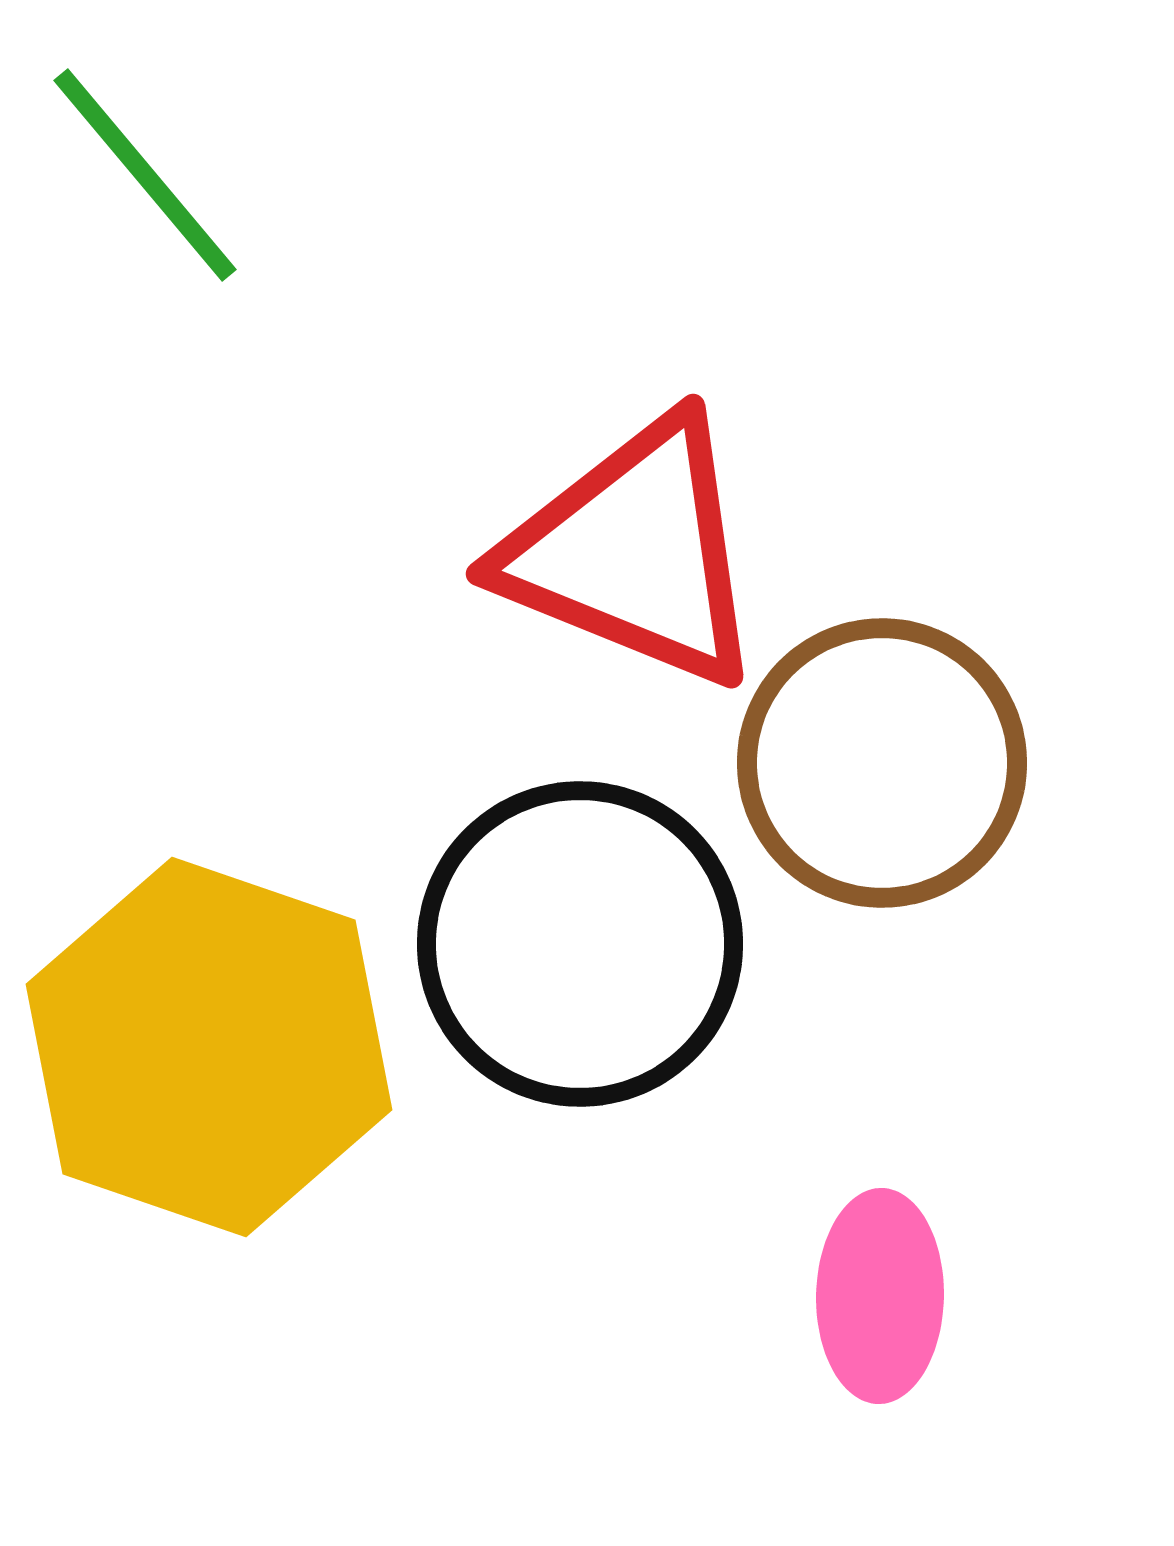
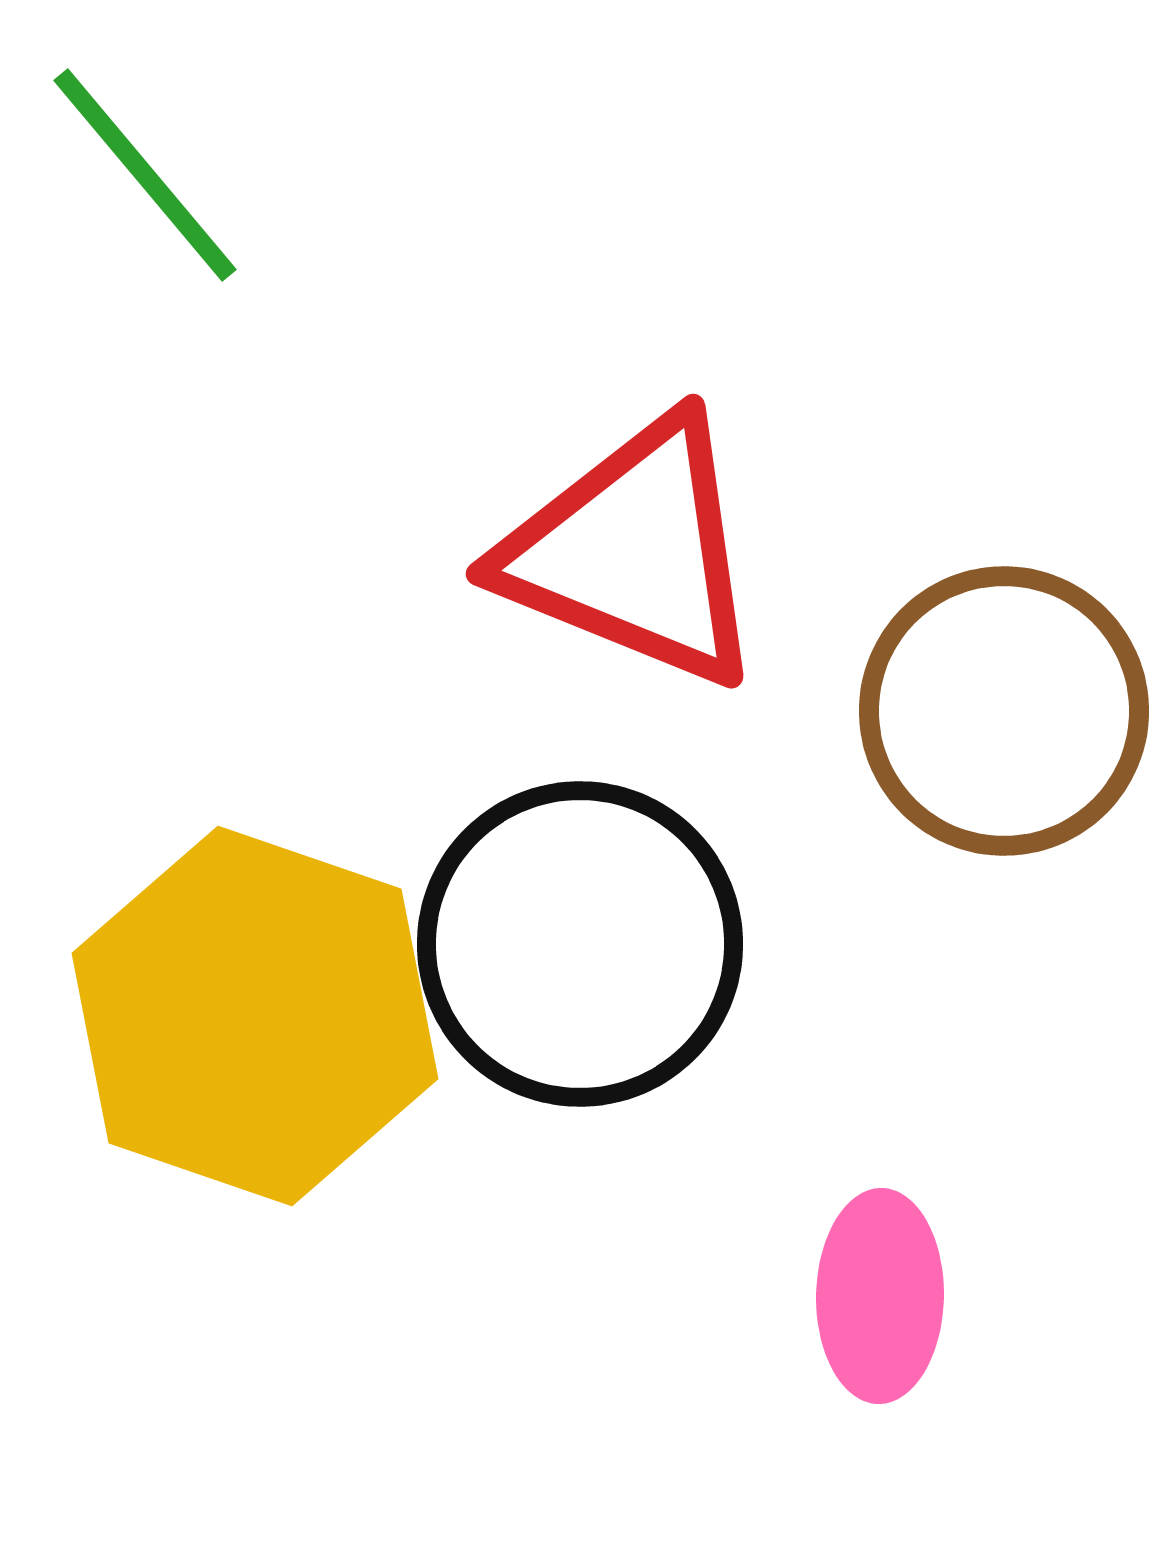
brown circle: moved 122 px right, 52 px up
yellow hexagon: moved 46 px right, 31 px up
